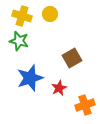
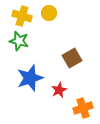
yellow circle: moved 1 px left, 1 px up
red star: moved 2 px down
orange cross: moved 2 px left, 3 px down
